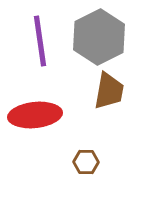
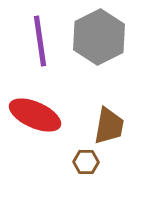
brown trapezoid: moved 35 px down
red ellipse: rotated 30 degrees clockwise
